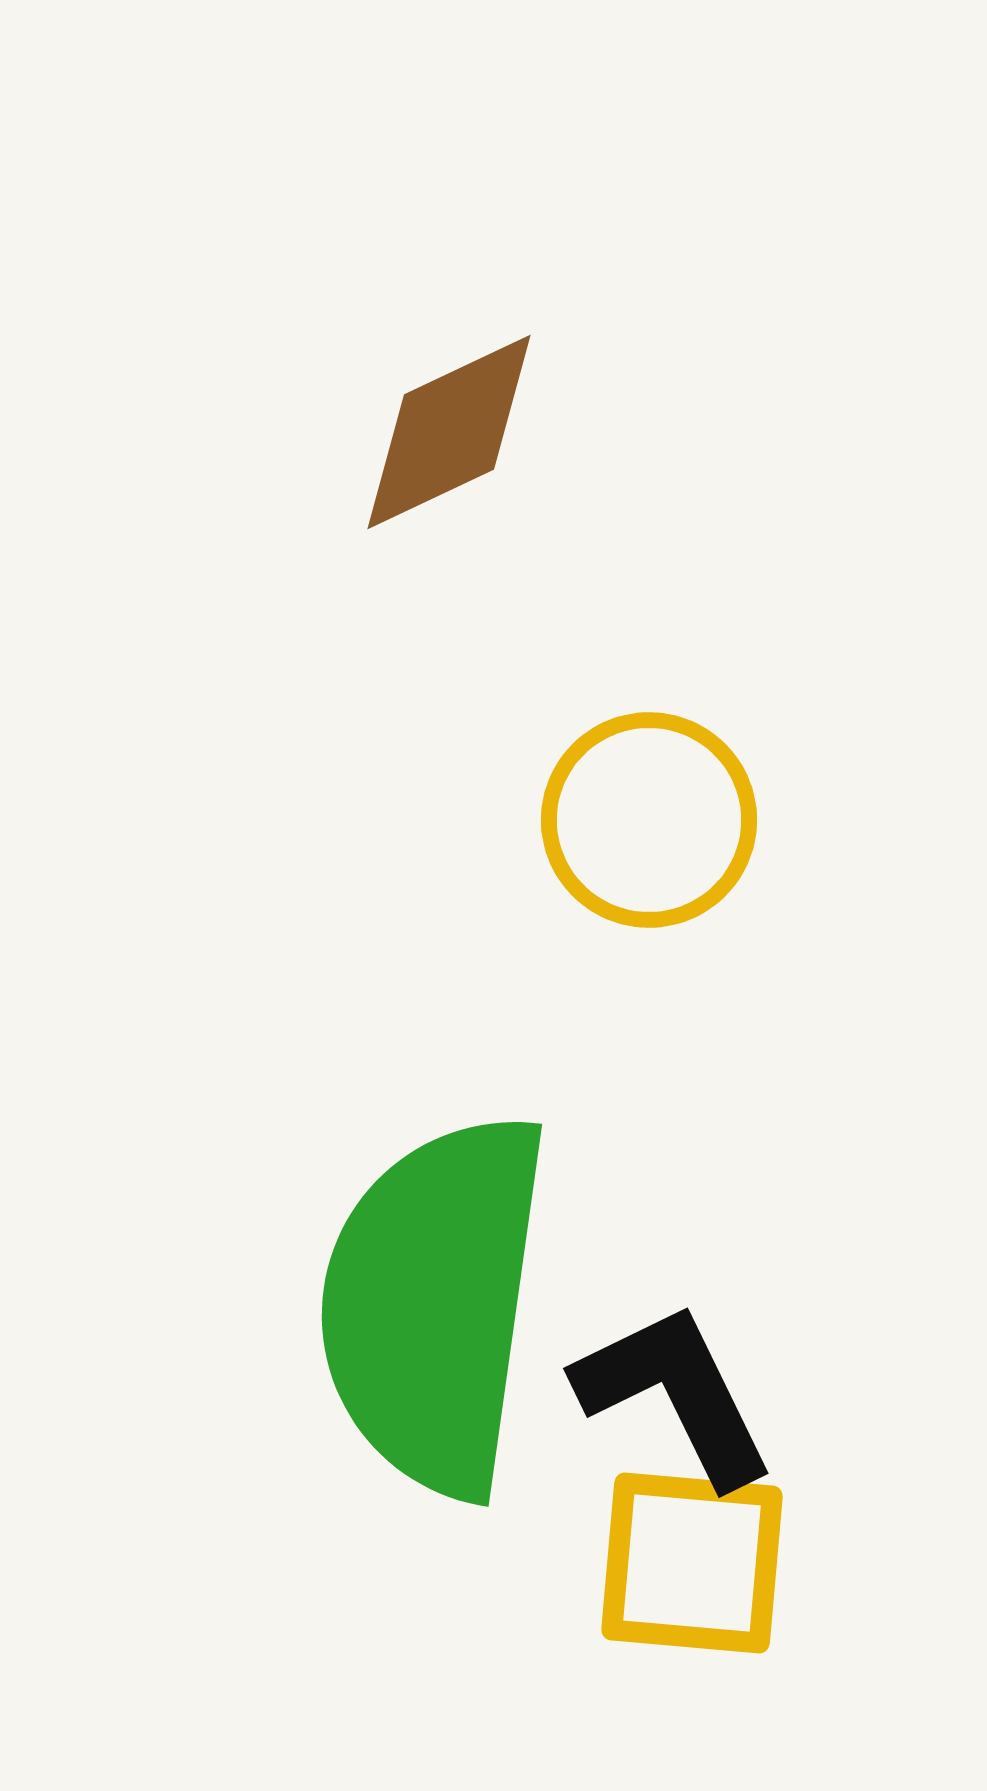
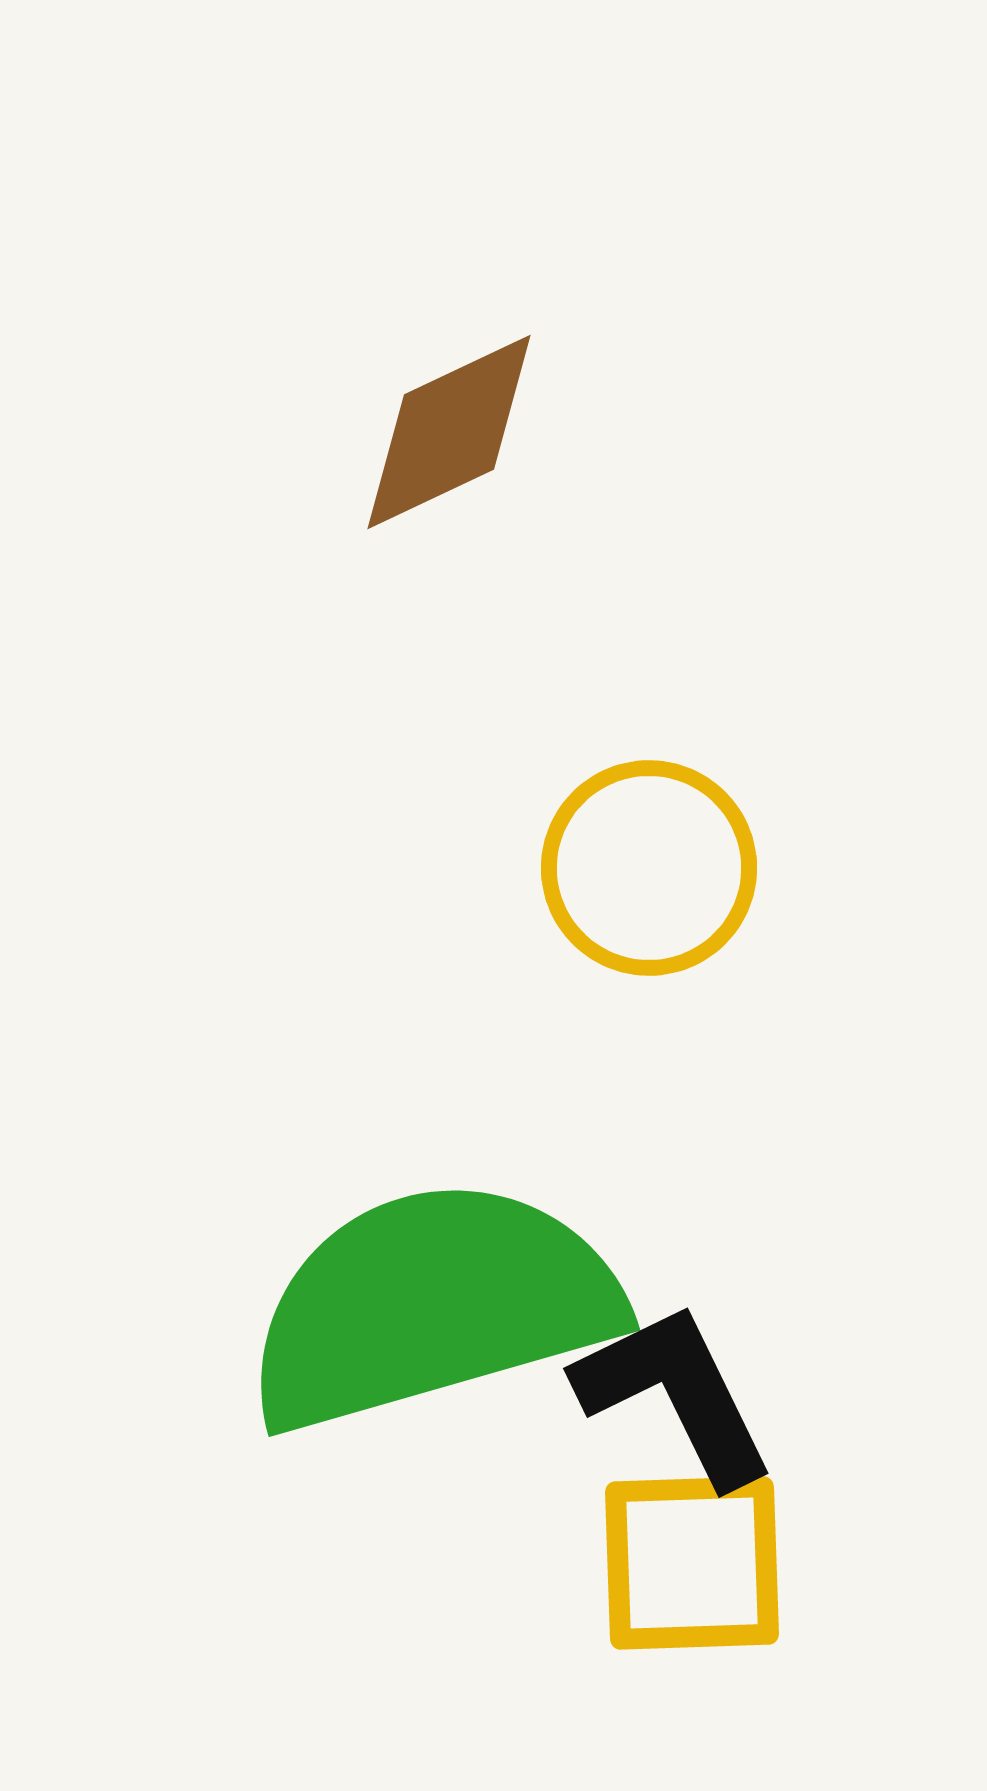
yellow circle: moved 48 px down
green semicircle: moved 2 px left, 1 px down; rotated 66 degrees clockwise
yellow square: rotated 7 degrees counterclockwise
